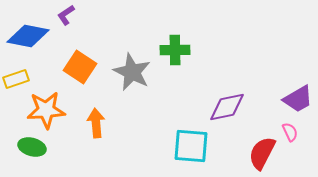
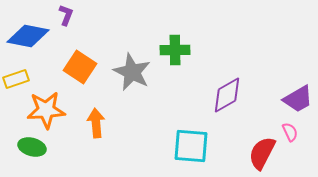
purple L-shape: rotated 145 degrees clockwise
purple diamond: moved 12 px up; rotated 18 degrees counterclockwise
